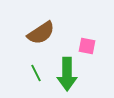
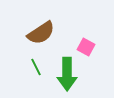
pink square: moved 1 px left, 1 px down; rotated 18 degrees clockwise
green line: moved 6 px up
